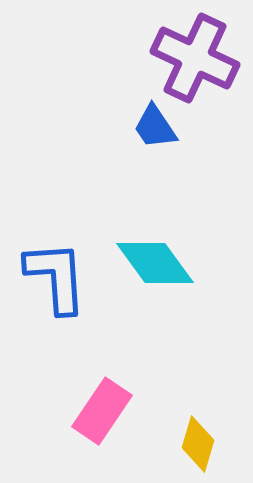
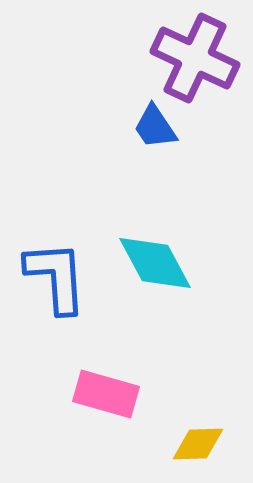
cyan diamond: rotated 8 degrees clockwise
pink rectangle: moved 4 px right, 17 px up; rotated 72 degrees clockwise
yellow diamond: rotated 72 degrees clockwise
